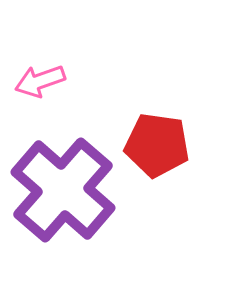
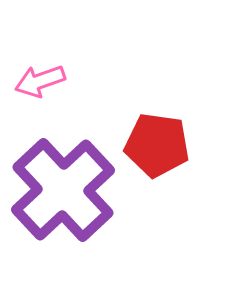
purple cross: rotated 6 degrees clockwise
